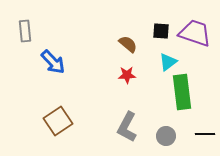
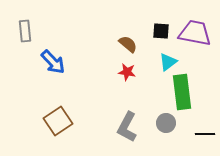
purple trapezoid: rotated 8 degrees counterclockwise
red star: moved 3 px up; rotated 12 degrees clockwise
gray circle: moved 13 px up
